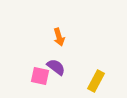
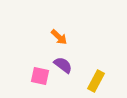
orange arrow: rotated 30 degrees counterclockwise
purple semicircle: moved 7 px right, 2 px up
